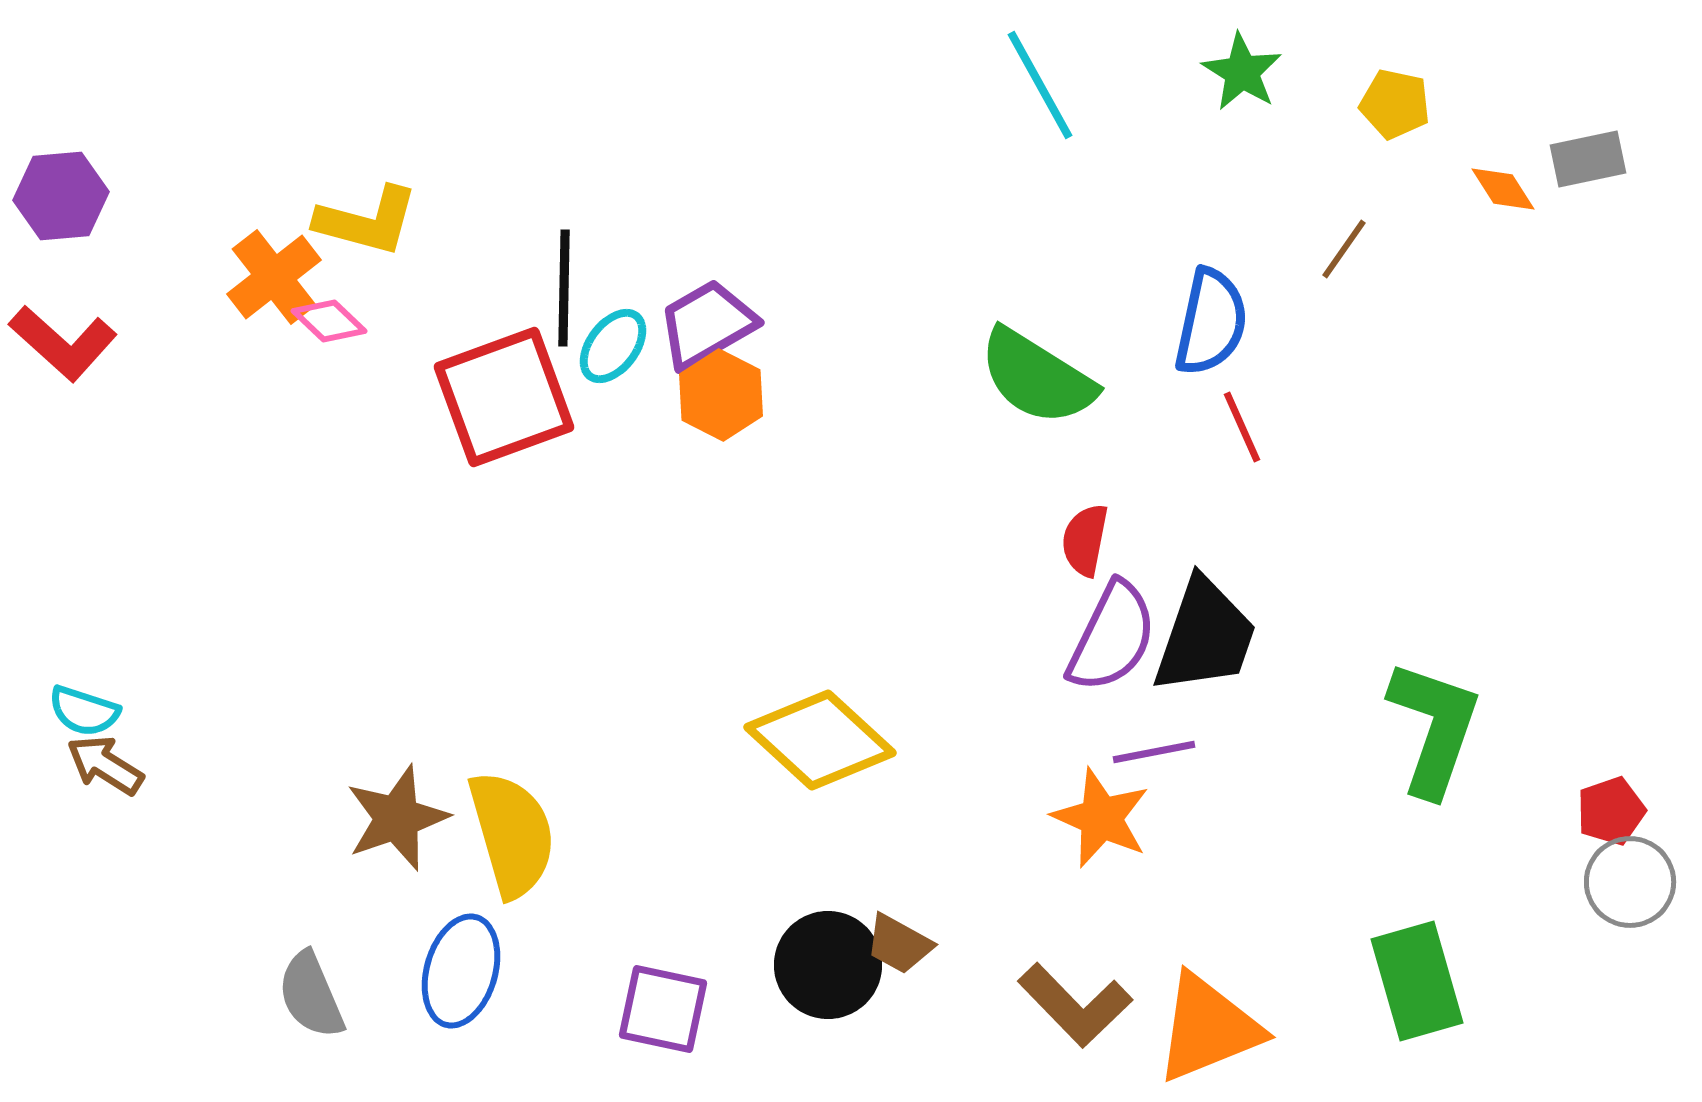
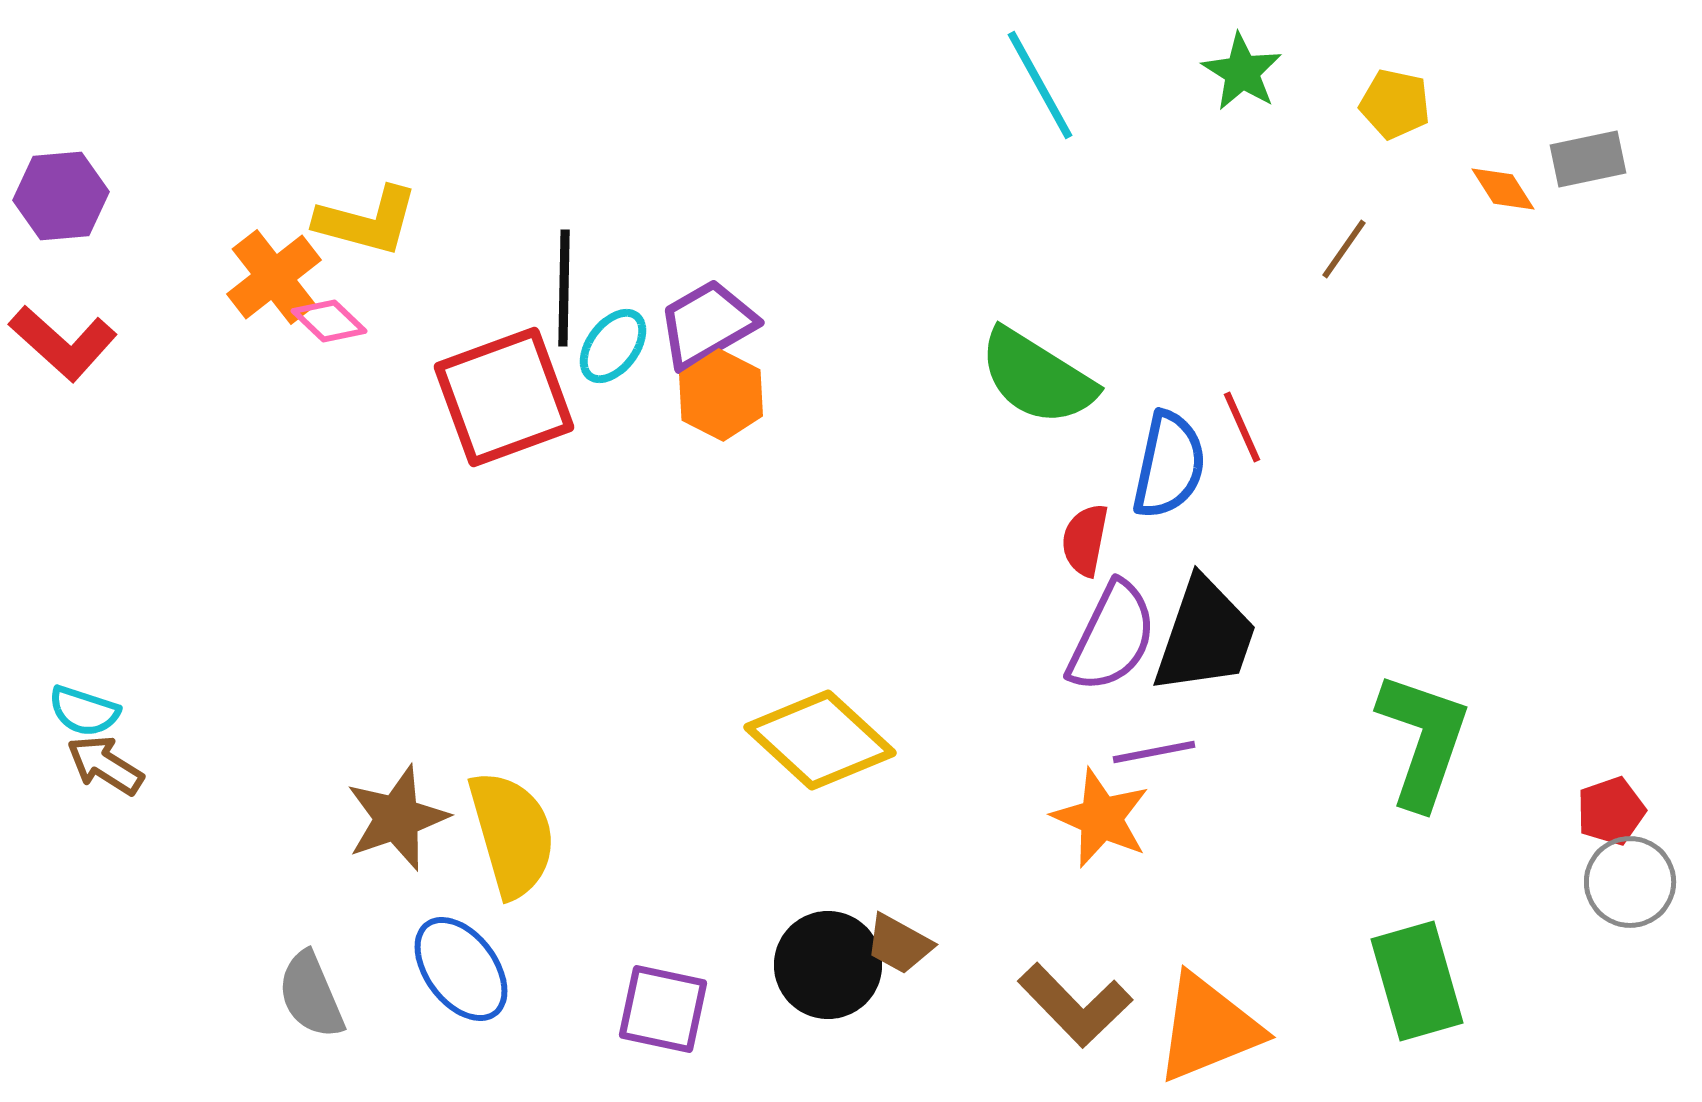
blue semicircle: moved 42 px left, 143 px down
green L-shape: moved 11 px left, 12 px down
blue ellipse: moved 2 px up; rotated 53 degrees counterclockwise
